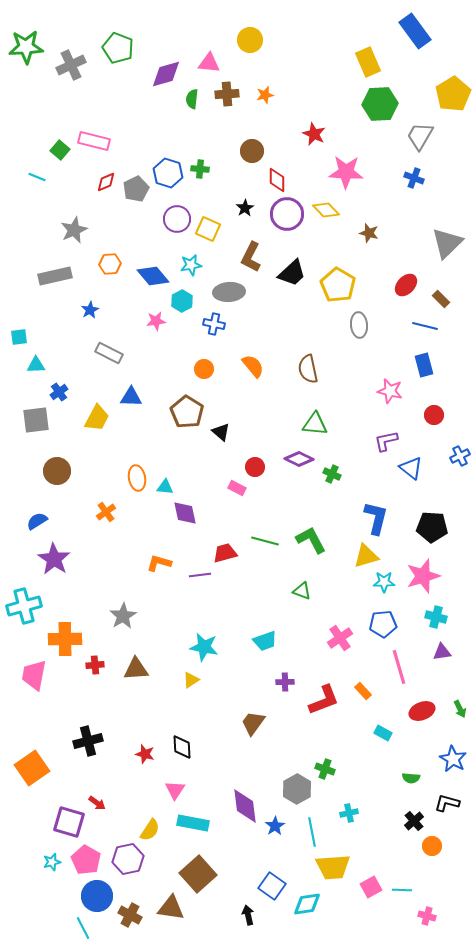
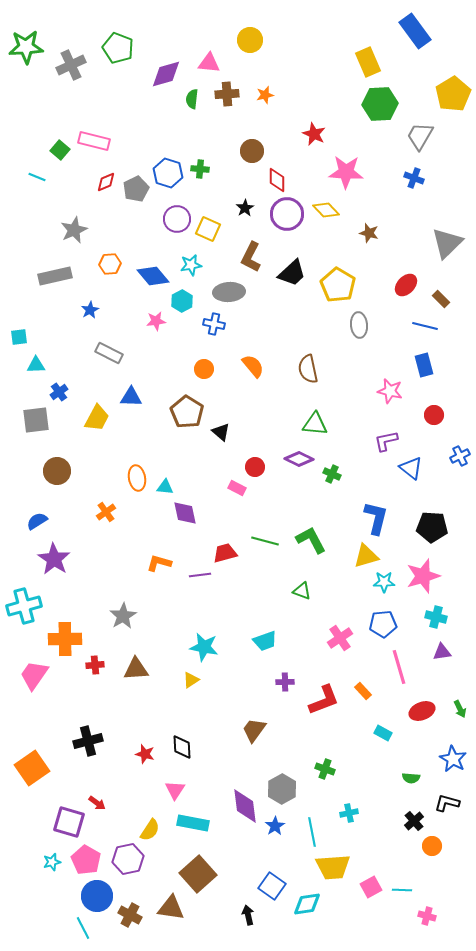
pink trapezoid at (34, 675): rotated 24 degrees clockwise
brown trapezoid at (253, 723): moved 1 px right, 7 px down
gray hexagon at (297, 789): moved 15 px left
